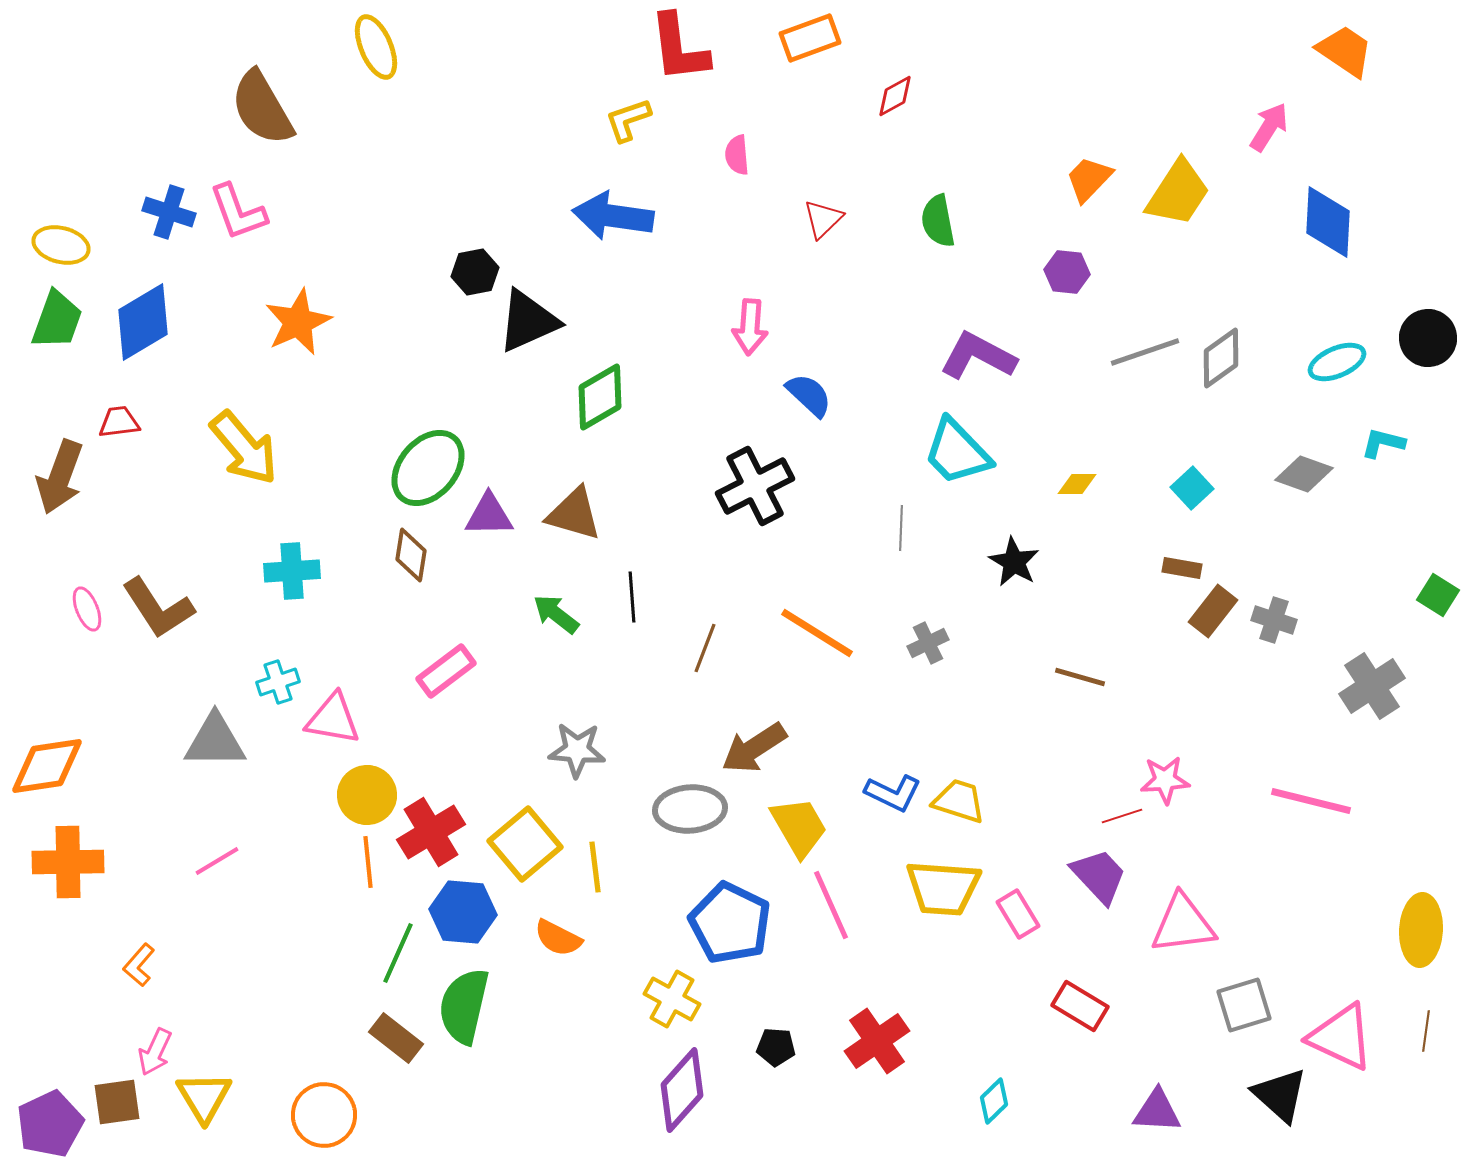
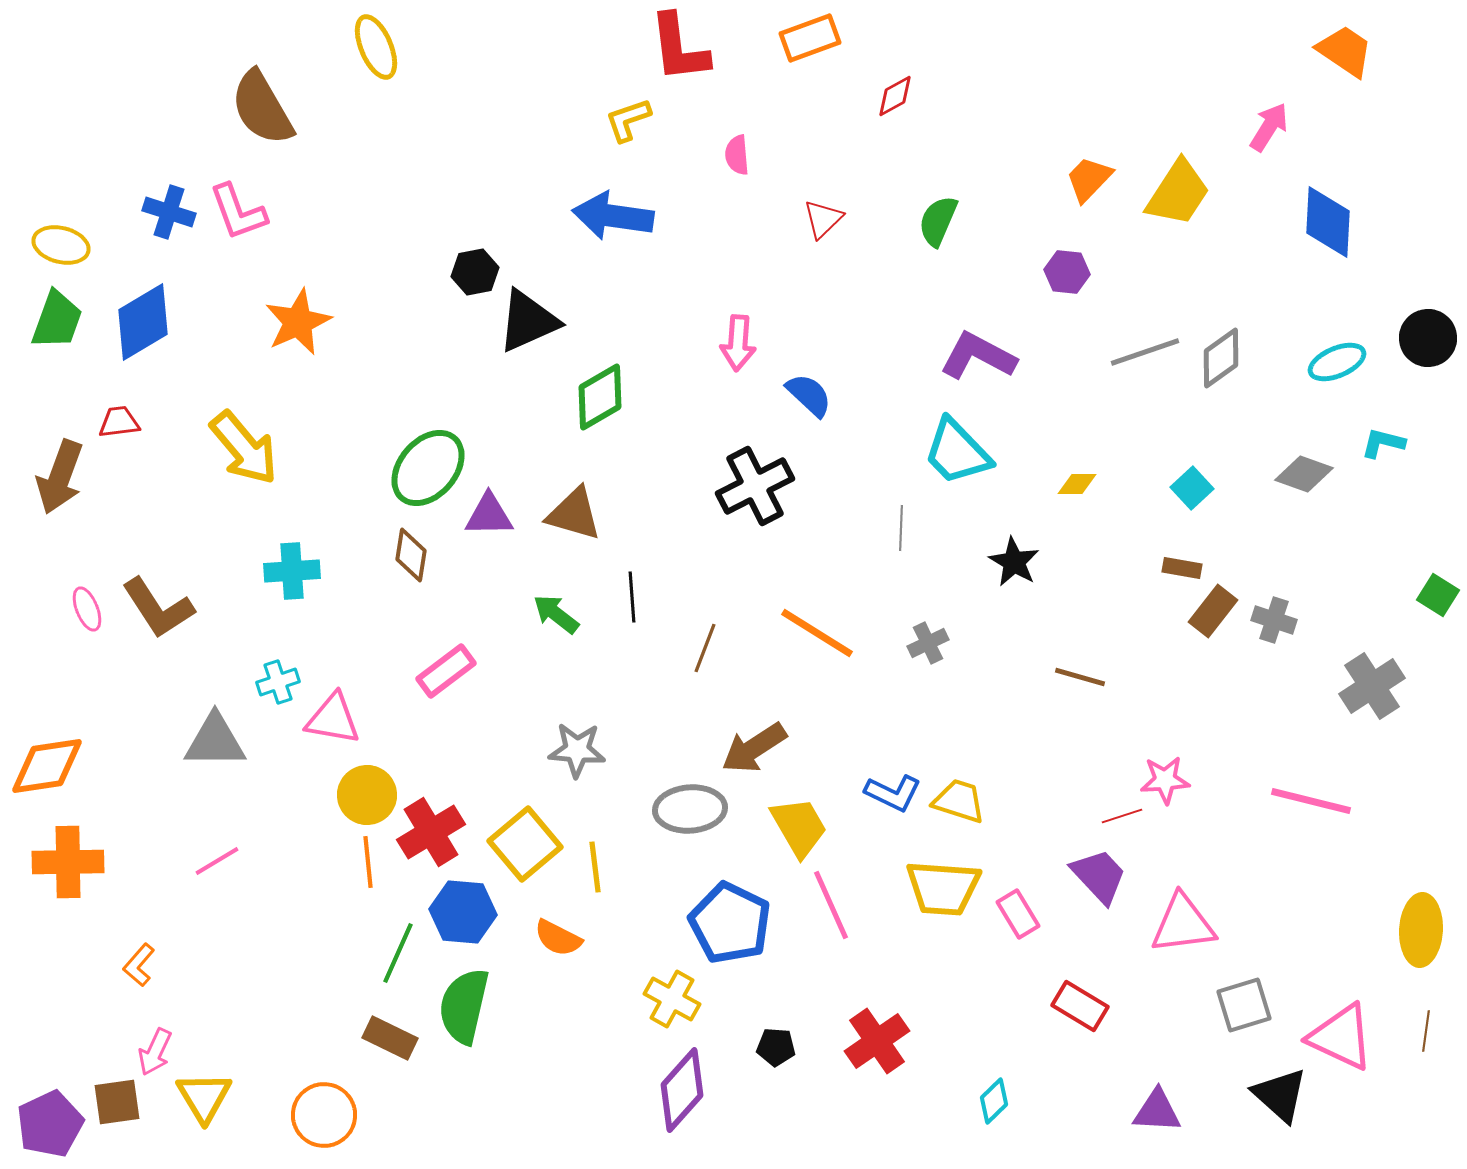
green semicircle at (938, 221): rotated 34 degrees clockwise
pink arrow at (750, 327): moved 12 px left, 16 px down
brown rectangle at (396, 1038): moved 6 px left; rotated 12 degrees counterclockwise
